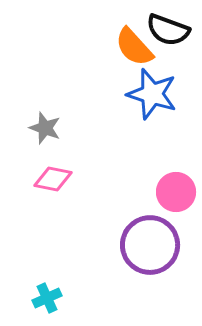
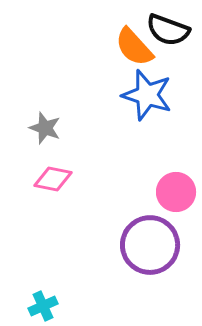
blue star: moved 5 px left, 1 px down
cyan cross: moved 4 px left, 8 px down
